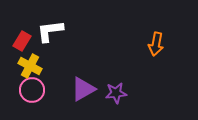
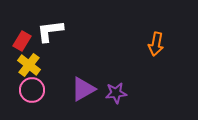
yellow cross: moved 1 px left, 1 px up; rotated 10 degrees clockwise
